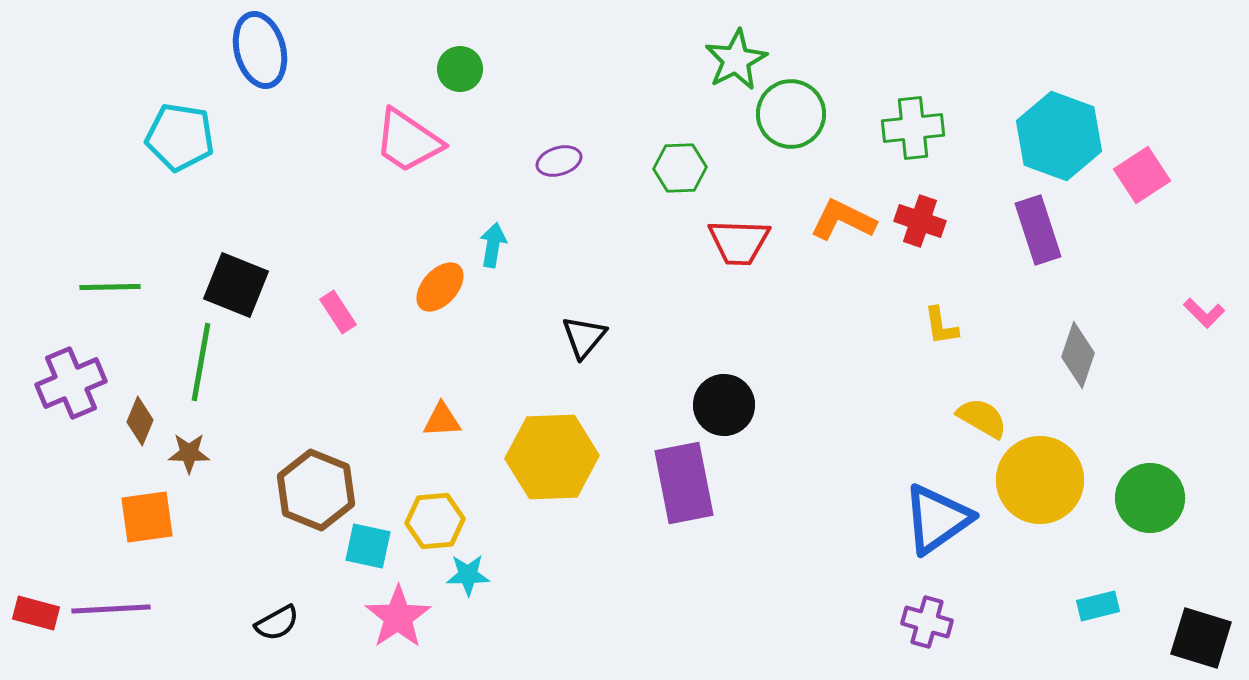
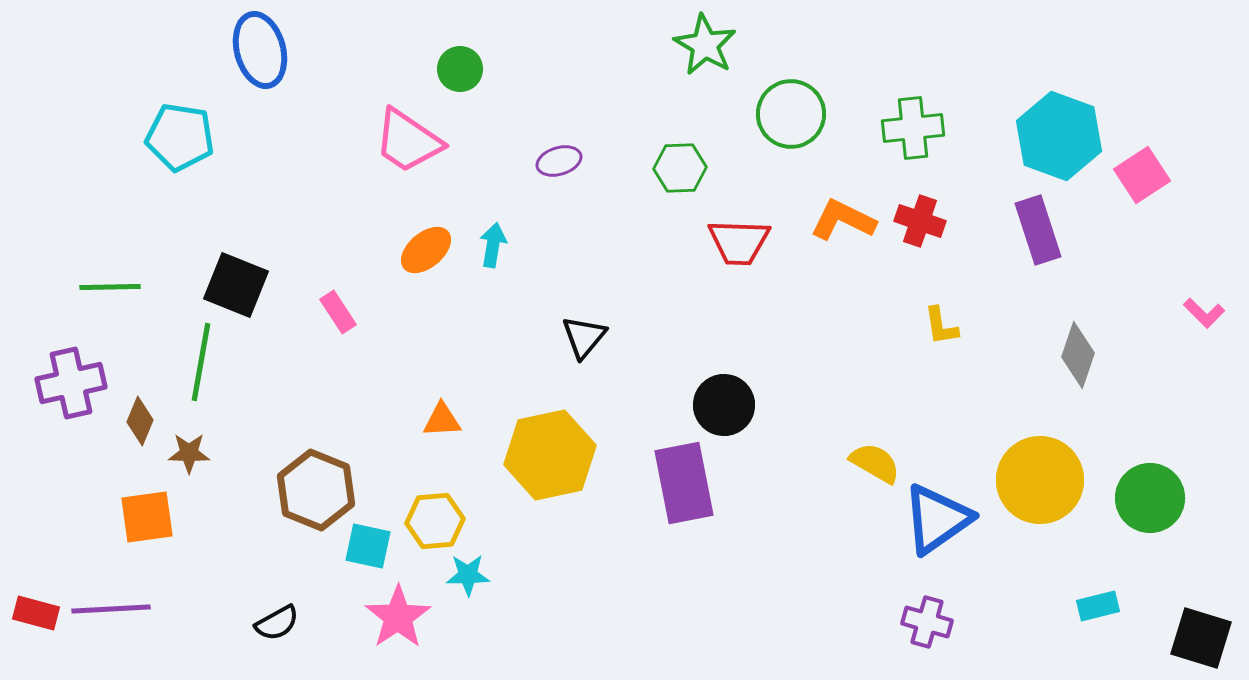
green star at (736, 60): moved 31 px left, 15 px up; rotated 14 degrees counterclockwise
orange ellipse at (440, 287): moved 14 px left, 37 px up; rotated 8 degrees clockwise
purple cross at (71, 383): rotated 10 degrees clockwise
yellow semicircle at (982, 418): moved 107 px left, 45 px down
yellow hexagon at (552, 457): moved 2 px left, 2 px up; rotated 10 degrees counterclockwise
